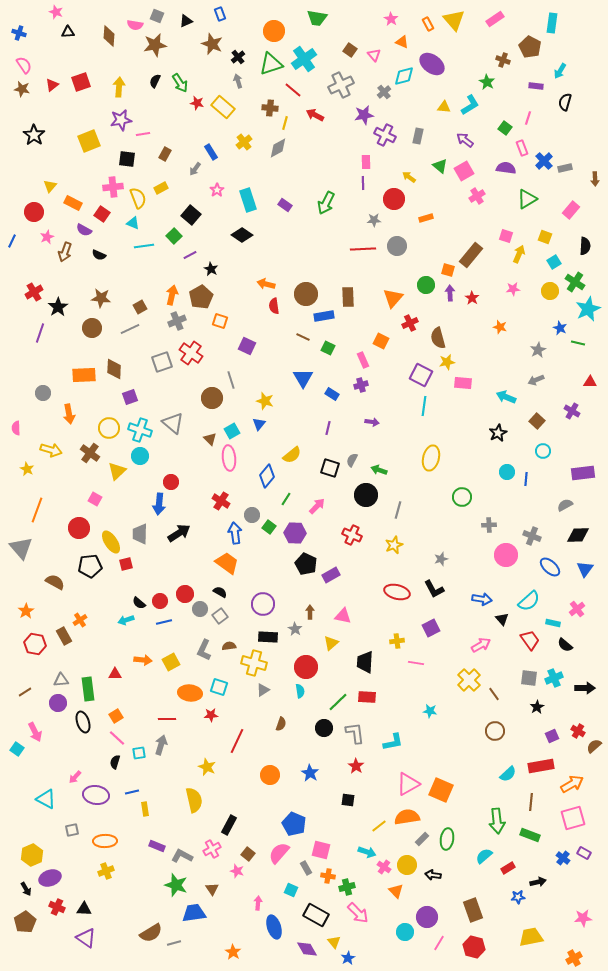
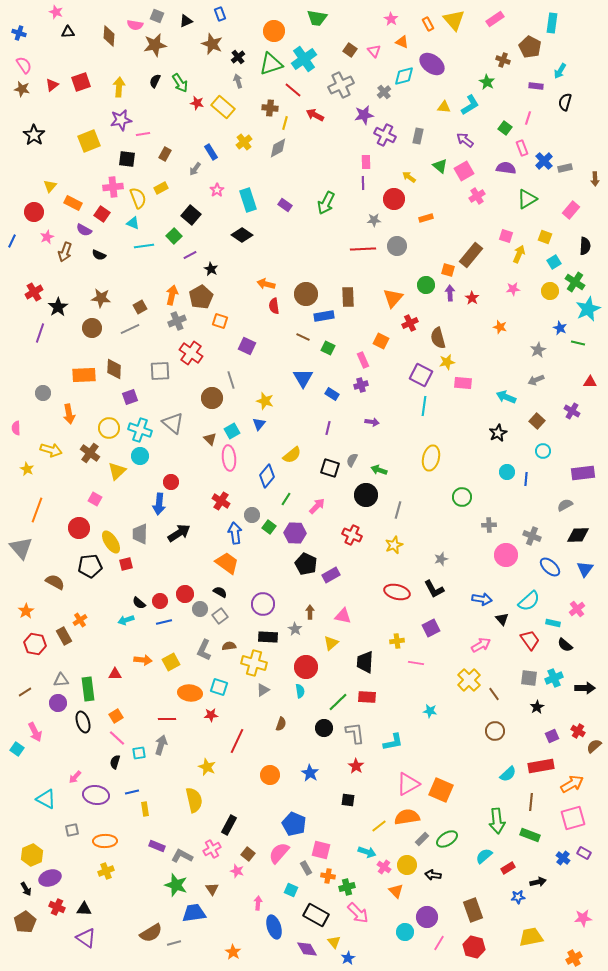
pink triangle at (374, 55): moved 4 px up
gray square at (162, 362): moved 2 px left, 9 px down; rotated 15 degrees clockwise
green ellipse at (447, 839): rotated 50 degrees clockwise
